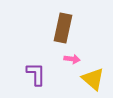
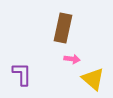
purple L-shape: moved 14 px left
